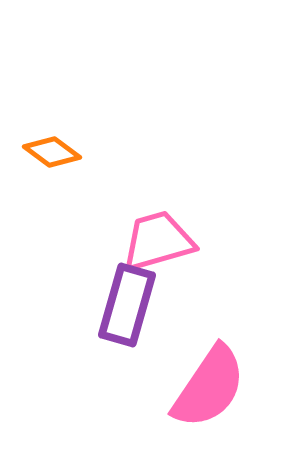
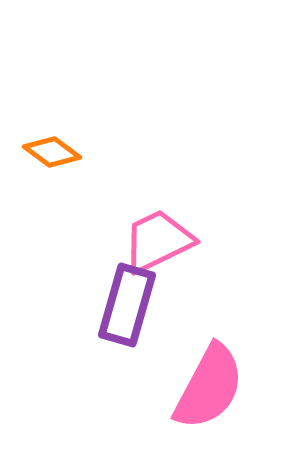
pink trapezoid: rotated 10 degrees counterclockwise
pink semicircle: rotated 6 degrees counterclockwise
